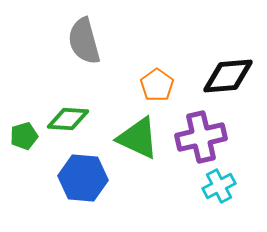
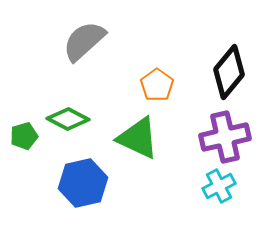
gray semicircle: rotated 63 degrees clockwise
black diamond: moved 1 px right, 4 px up; rotated 46 degrees counterclockwise
green diamond: rotated 24 degrees clockwise
purple cross: moved 24 px right
blue hexagon: moved 5 px down; rotated 18 degrees counterclockwise
